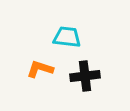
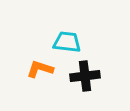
cyan trapezoid: moved 5 px down
